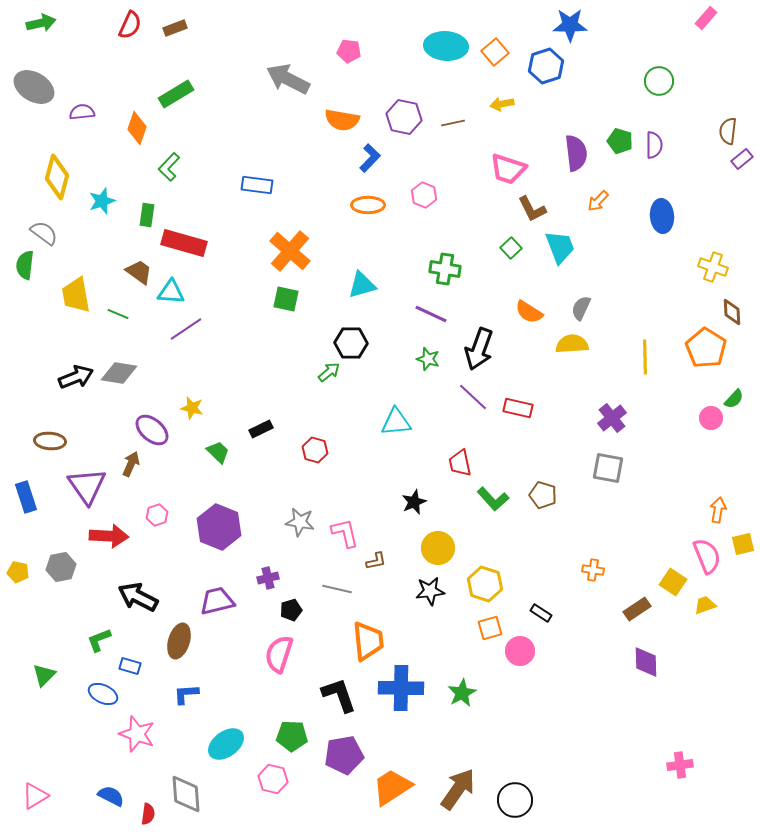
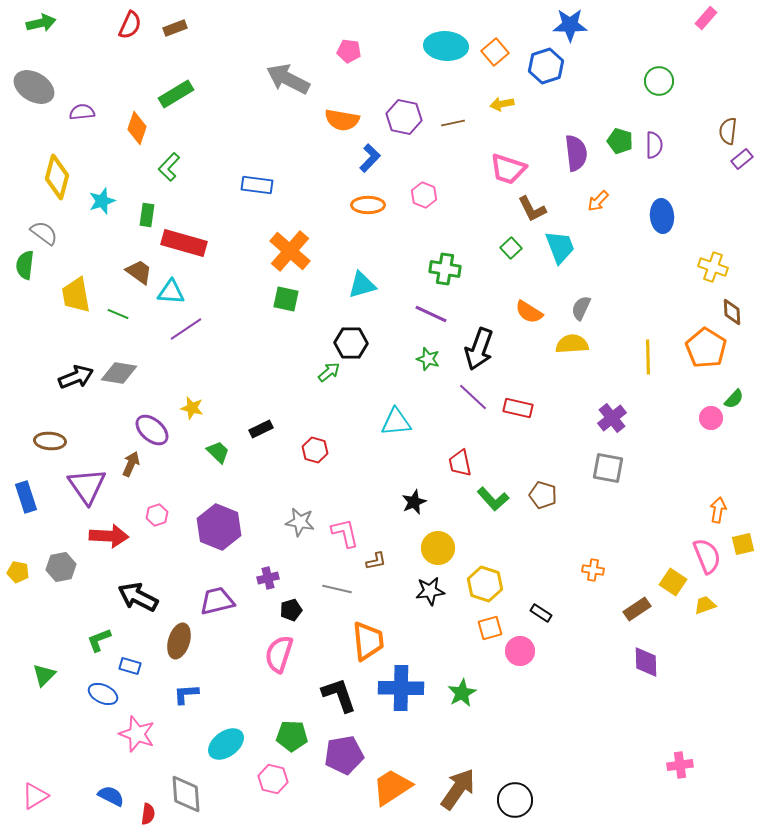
yellow line at (645, 357): moved 3 px right
